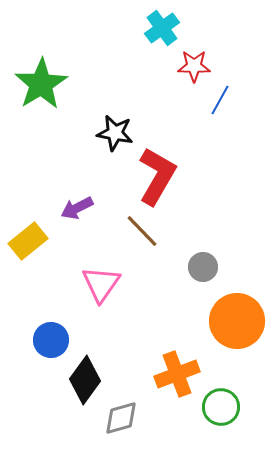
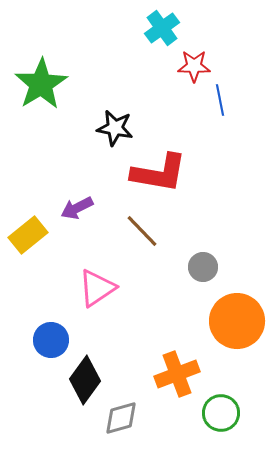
blue line: rotated 40 degrees counterclockwise
black star: moved 5 px up
red L-shape: moved 2 px right, 3 px up; rotated 70 degrees clockwise
yellow rectangle: moved 6 px up
pink triangle: moved 4 px left, 4 px down; rotated 21 degrees clockwise
green circle: moved 6 px down
